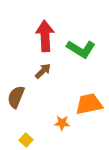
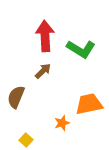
orange star: rotated 21 degrees counterclockwise
